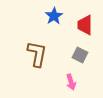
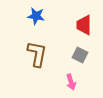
blue star: moved 18 px left; rotated 30 degrees counterclockwise
red trapezoid: moved 1 px left
